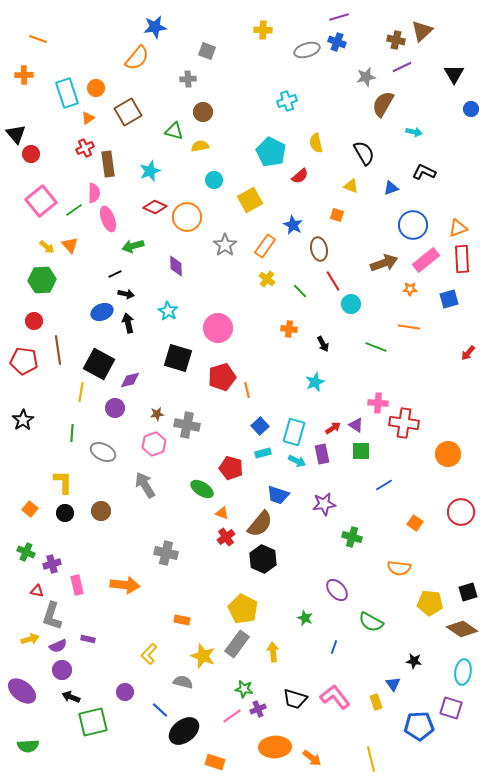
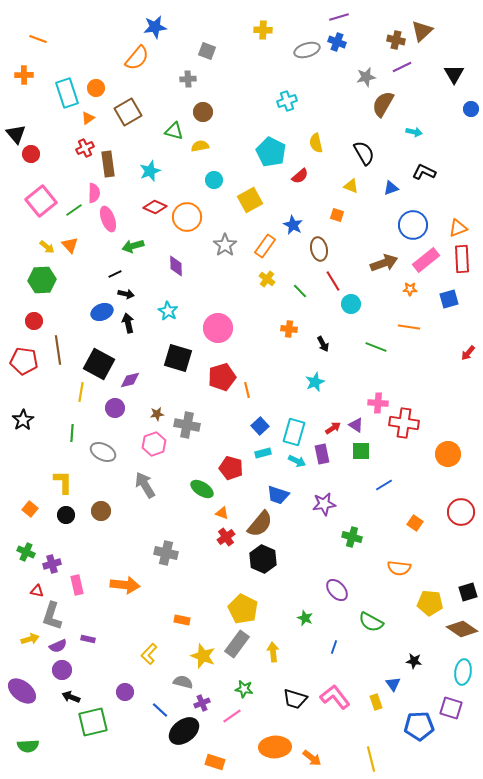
black circle at (65, 513): moved 1 px right, 2 px down
purple cross at (258, 709): moved 56 px left, 6 px up
